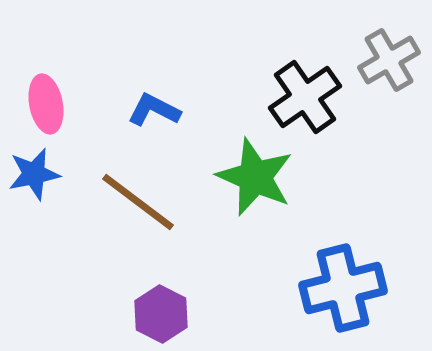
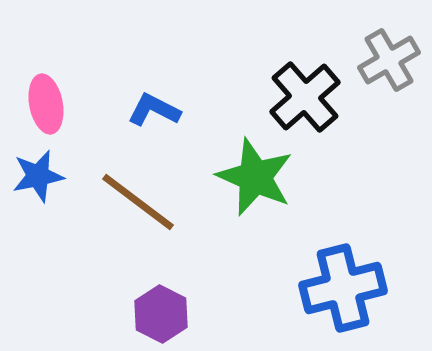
black cross: rotated 6 degrees counterclockwise
blue star: moved 4 px right, 2 px down
